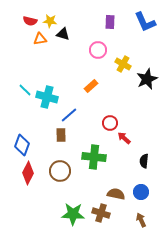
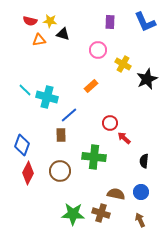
orange triangle: moved 1 px left, 1 px down
brown arrow: moved 1 px left
